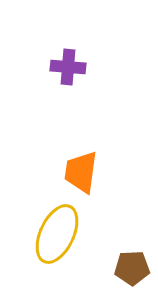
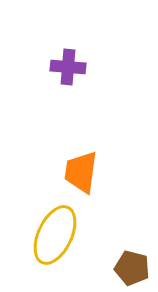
yellow ellipse: moved 2 px left, 1 px down
brown pentagon: rotated 16 degrees clockwise
